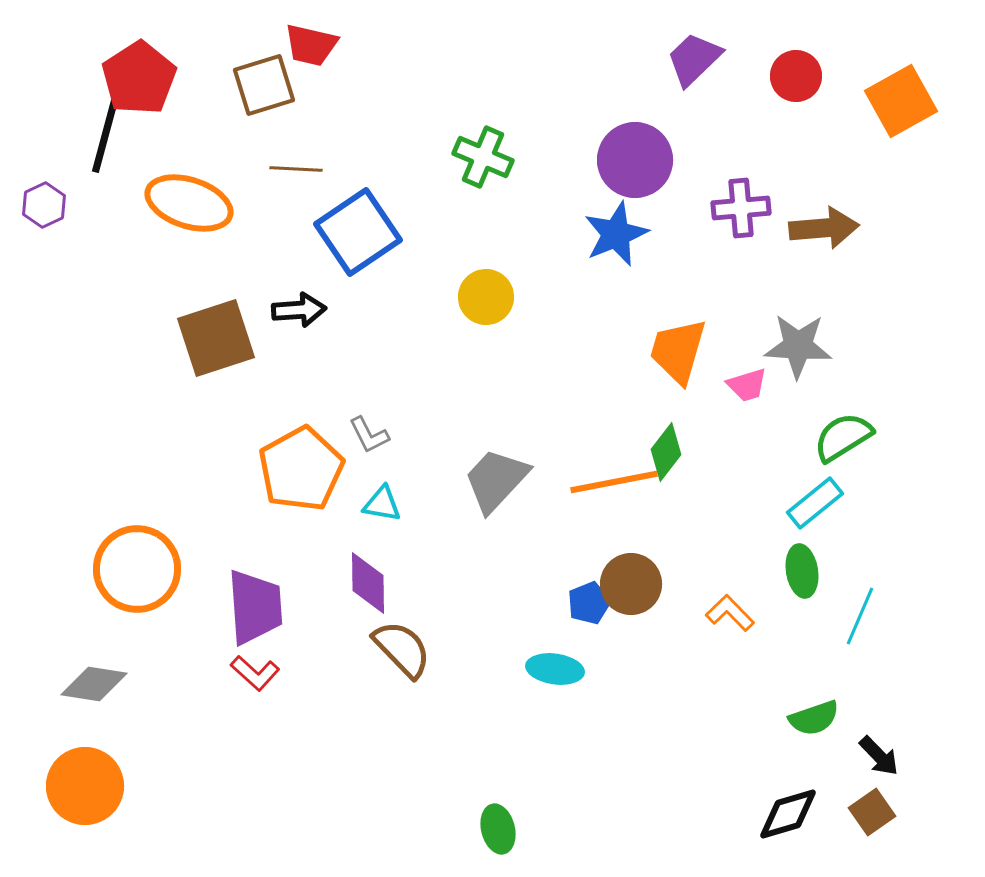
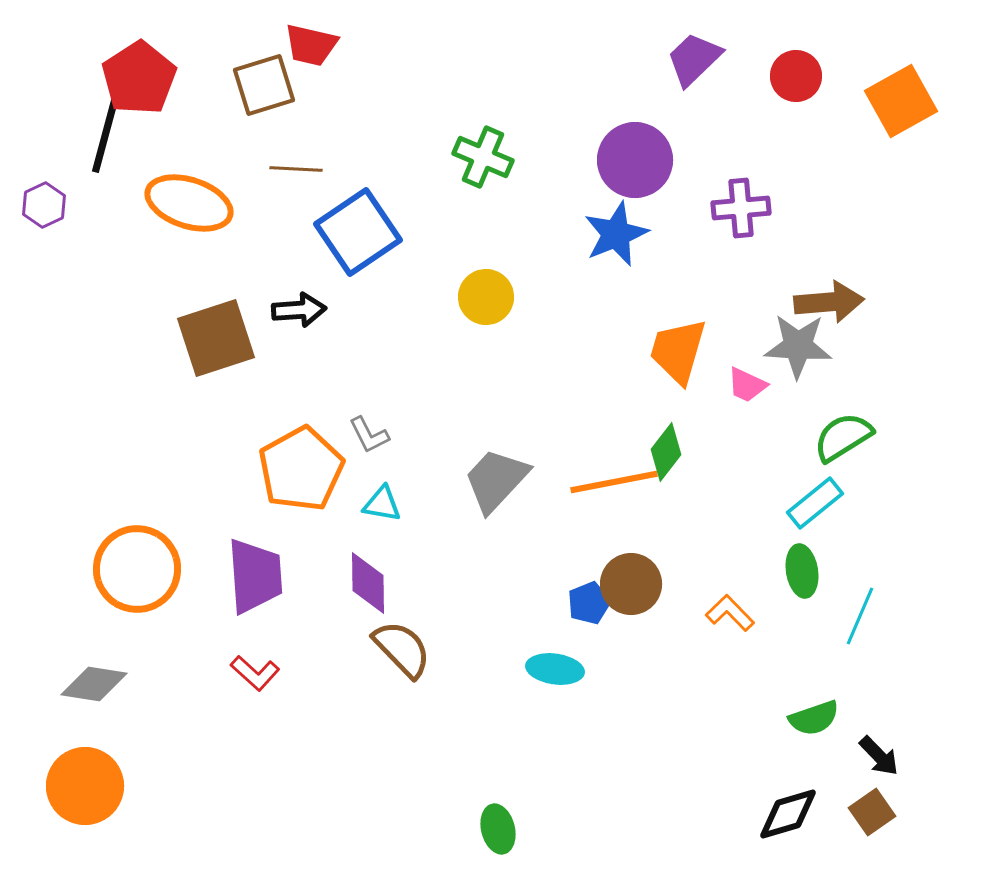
brown arrow at (824, 228): moved 5 px right, 74 px down
pink trapezoid at (747, 385): rotated 42 degrees clockwise
purple trapezoid at (255, 607): moved 31 px up
